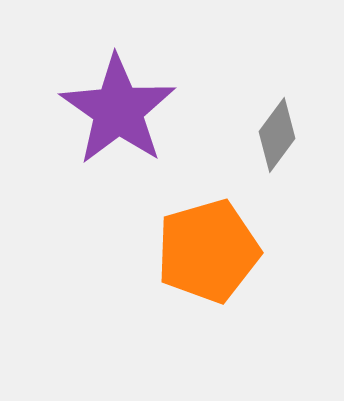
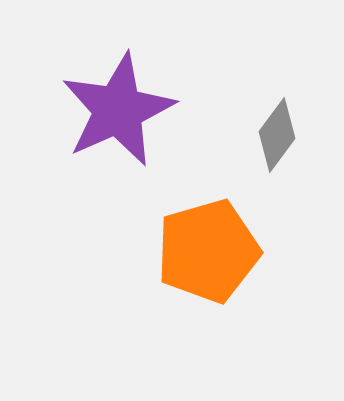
purple star: rotated 13 degrees clockwise
